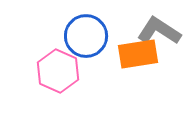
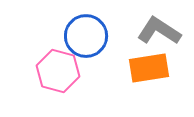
orange rectangle: moved 11 px right, 14 px down
pink hexagon: rotated 9 degrees counterclockwise
